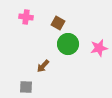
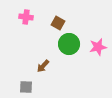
green circle: moved 1 px right
pink star: moved 1 px left, 1 px up
